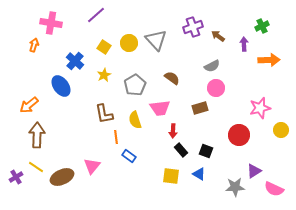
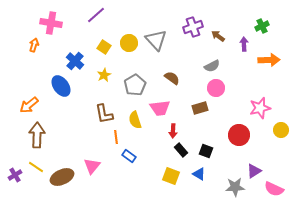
yellow square at (171, 176): rotated 12 degrees clockwise
purple cross at (16, 177): moved 1 px left, 2 px up
